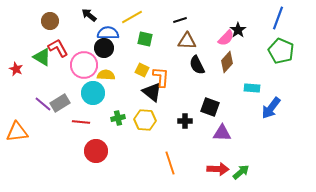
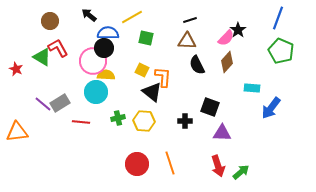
black line: moved 10 px right
green square: moved 1 px right, 1 px up
pink circle: moved 9 px right, 4 px up
orange L-shape: moved 2 px right
cyan circle: moved 3 px right, 1 px up
yellow hexagon: moved 1 px left, 1 px down
red circle: moved 41 px right, 13 px down
red arrow: moved 3 px up; rotated 70 degrees clockwise
